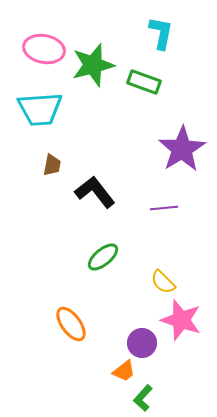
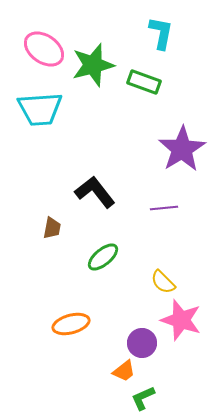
pink ellipse: rotated 24 degrees clockwise
brown trapezoid: moved 63 px down
orange ellipse: rotated 69 degrees counterclockwise
green L-shape: rotated 24 degrees clockwise
